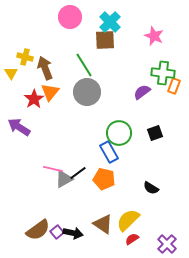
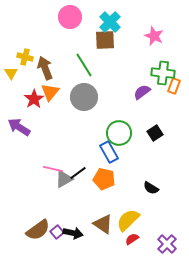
gray circle: moved 3 px left, 5 px down
black square: rotated 14 degrees counterclockwise
